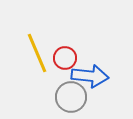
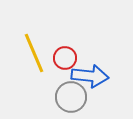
yellow line: moved 3 px left
